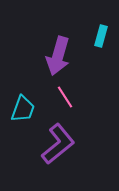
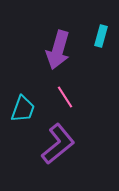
purple arrow: moved 6 px up
